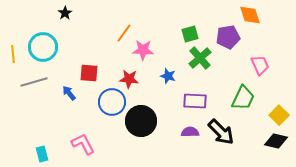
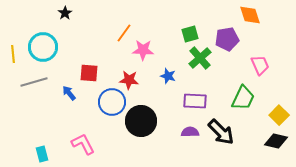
purple pentagon: moved 1 px left, 2 px down
red star: moved 1 px down
